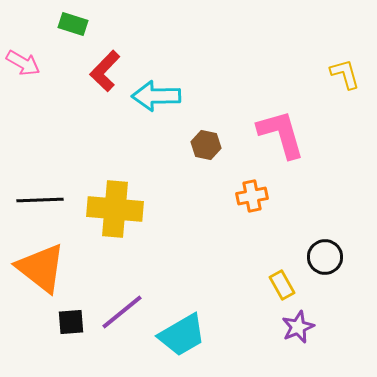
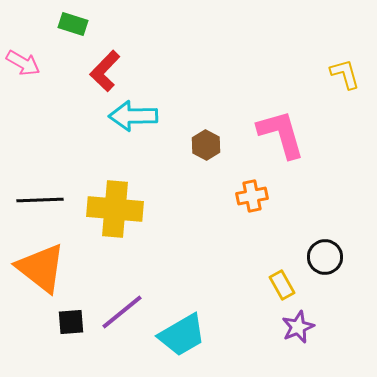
cyan arrow: moved 23 px left, 20 px down
brown hexagon: rotated 16 degrees clockwise
